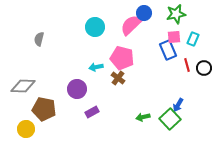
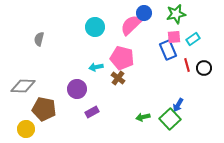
cyan rectangle: rotated 32 degrees clockwise
